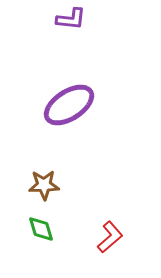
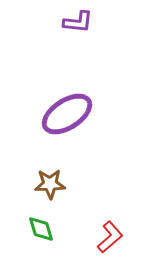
purple L-shape: moved 7 px right, 3 px down
purple ellipse: moved 2 px left, 9 px down
brown star: moved 6 px right, 1 px up
